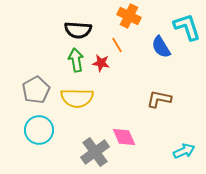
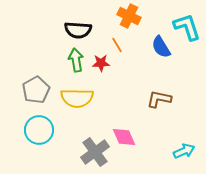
red star: rotated 12 degrees counterclockwise
